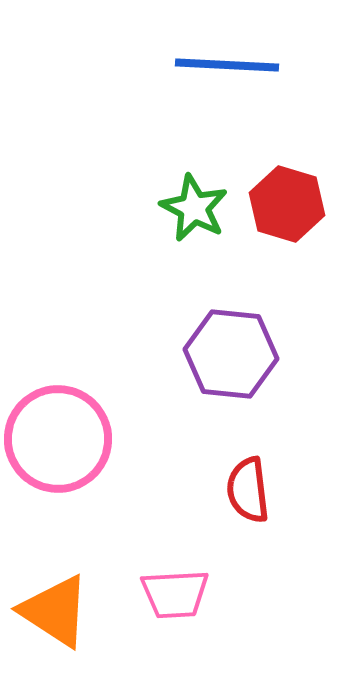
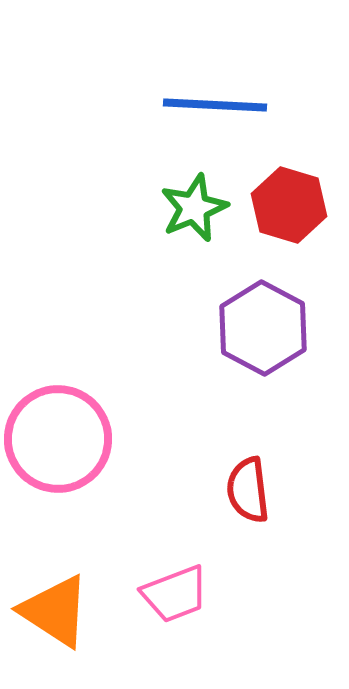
blue line: moved 12 px left, 40 px down
red hexagon: moved 2 px right, 1 px down
green star: rotated 22 degrees clockwise
purple hexagon: moved 32 px right, 26 px up; rotated 22 degrees clockwise
pink trapezoid: rotated 18 degrees counterclockwise
